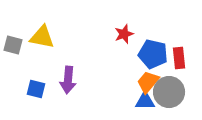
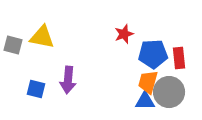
blue pentagon: rotated 16 degrees counterclockwise
orange trapezoid: rotated 25 degrees counterclockwise
